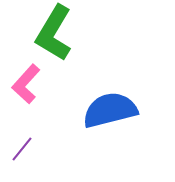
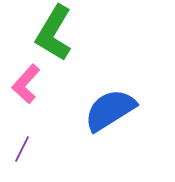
blue semicircle: rotated 18 degrees counterclockwise
purple line: rotated 12 degrees counterclockwise
